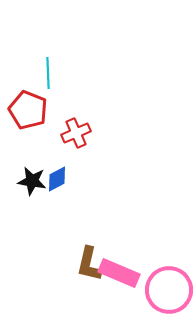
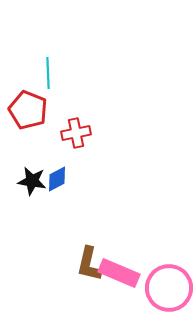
red cross: rotated 12 degrees clockwise
pink circle: moved 2 px up
